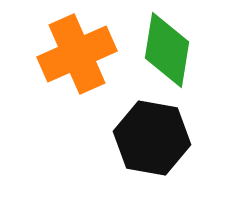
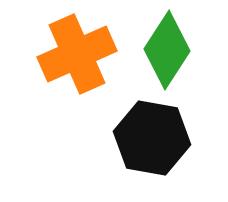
green diamond: rotated 24 degrees clockwise
